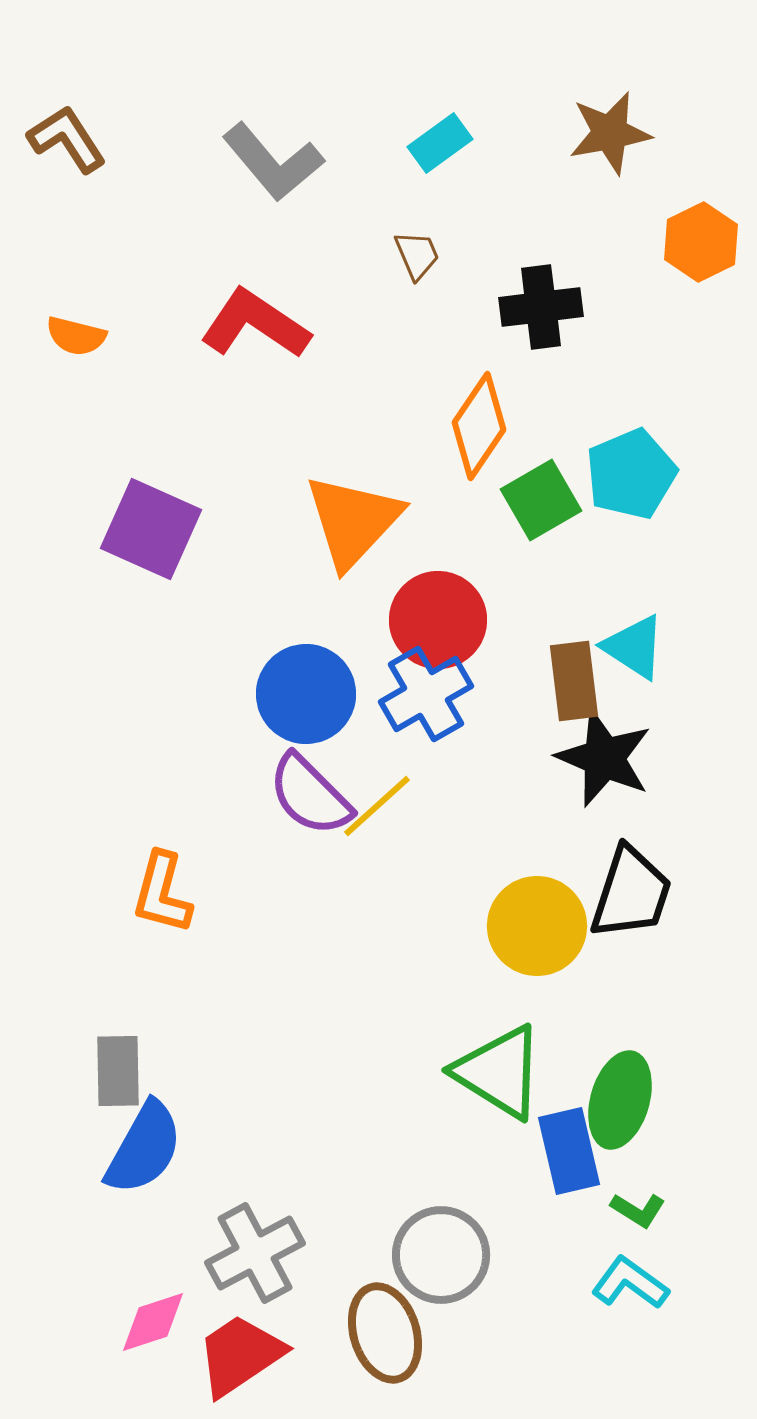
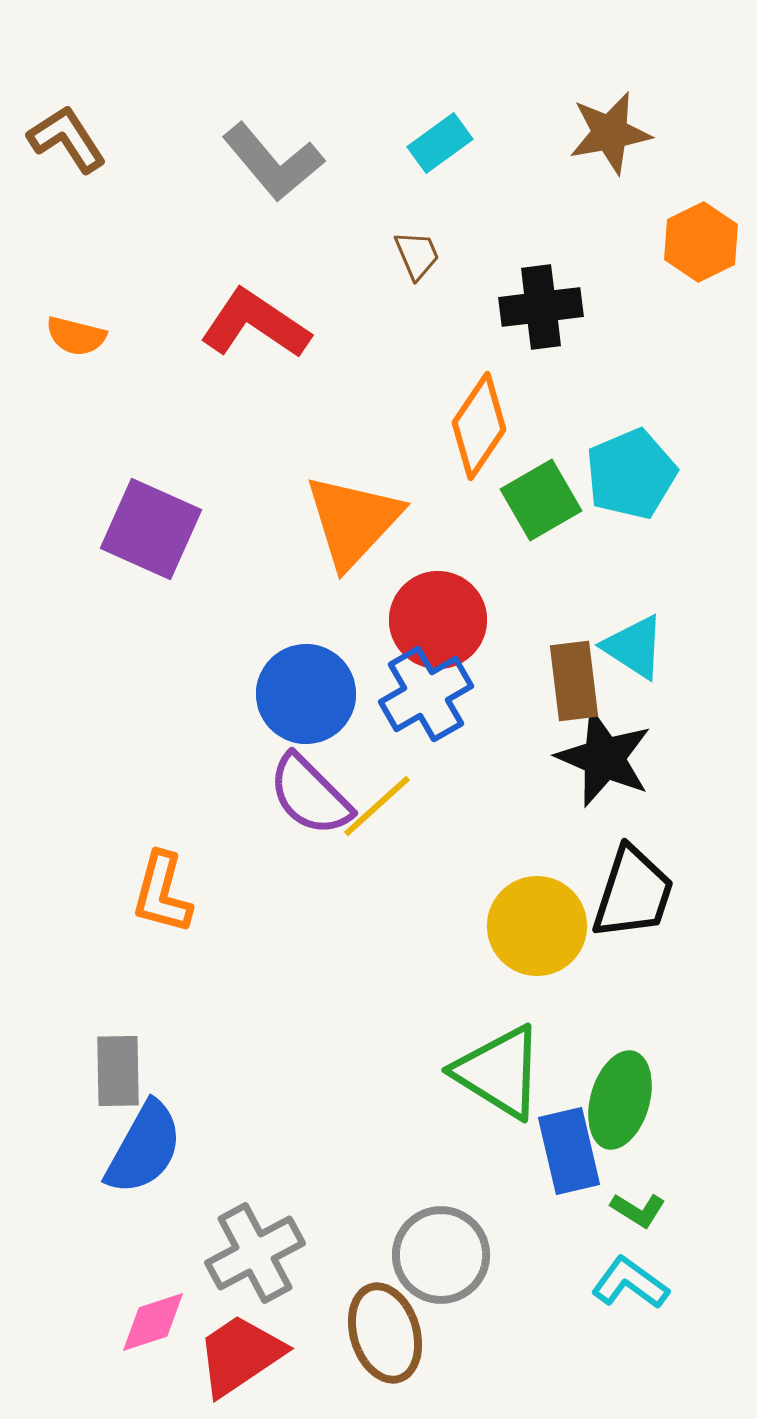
black trapezoid: moved 2 px right
